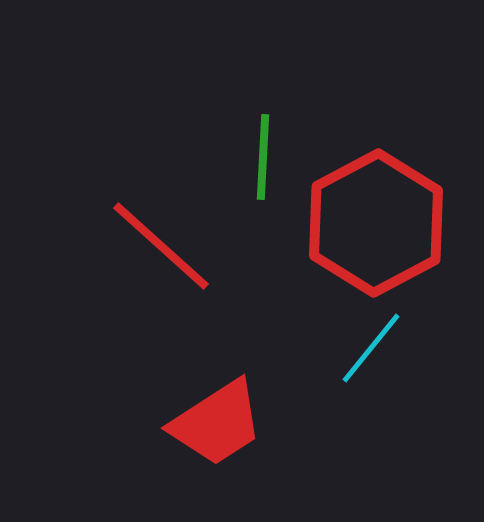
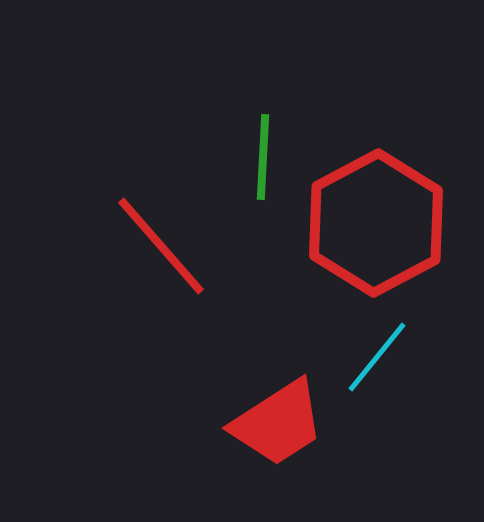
red line: rotated 7 degrees clockwise
cyan line: moved 6 px right, 9 px down
red trapezoid: moved 61 px right
